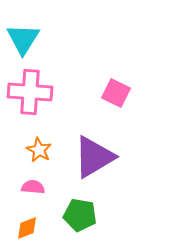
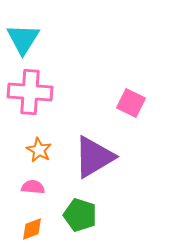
pink square: moved 15 px right, 10 px down
green pentagon: rotated 8 degrees clockwise
orange diamond: moved 5 px right, 1 px down
